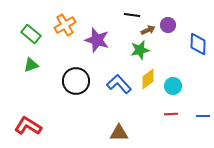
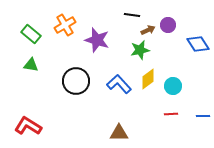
blue diamond: rotated 35 degrees counterclockwise
green triangle: rotated 28 degrees clockwise
